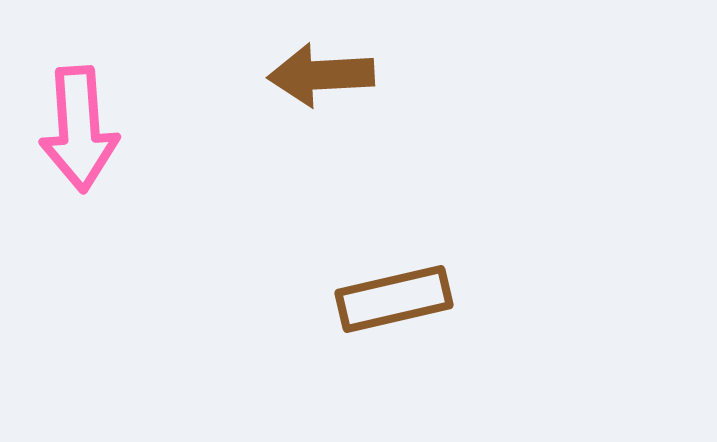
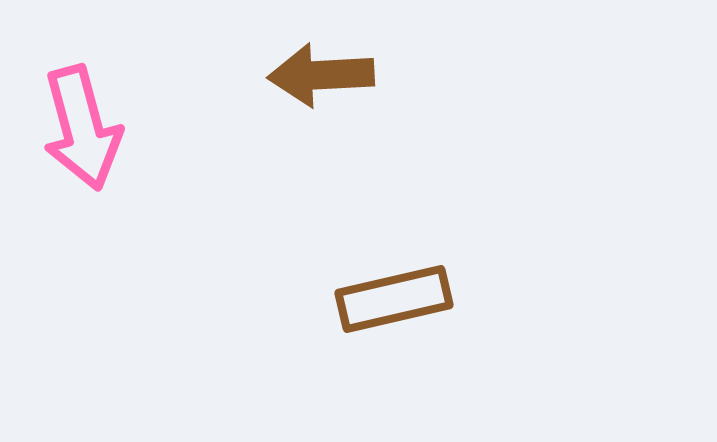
pink arrow: moved 3 px right, 1 px up; rotated 11 degrees counterclockwise
